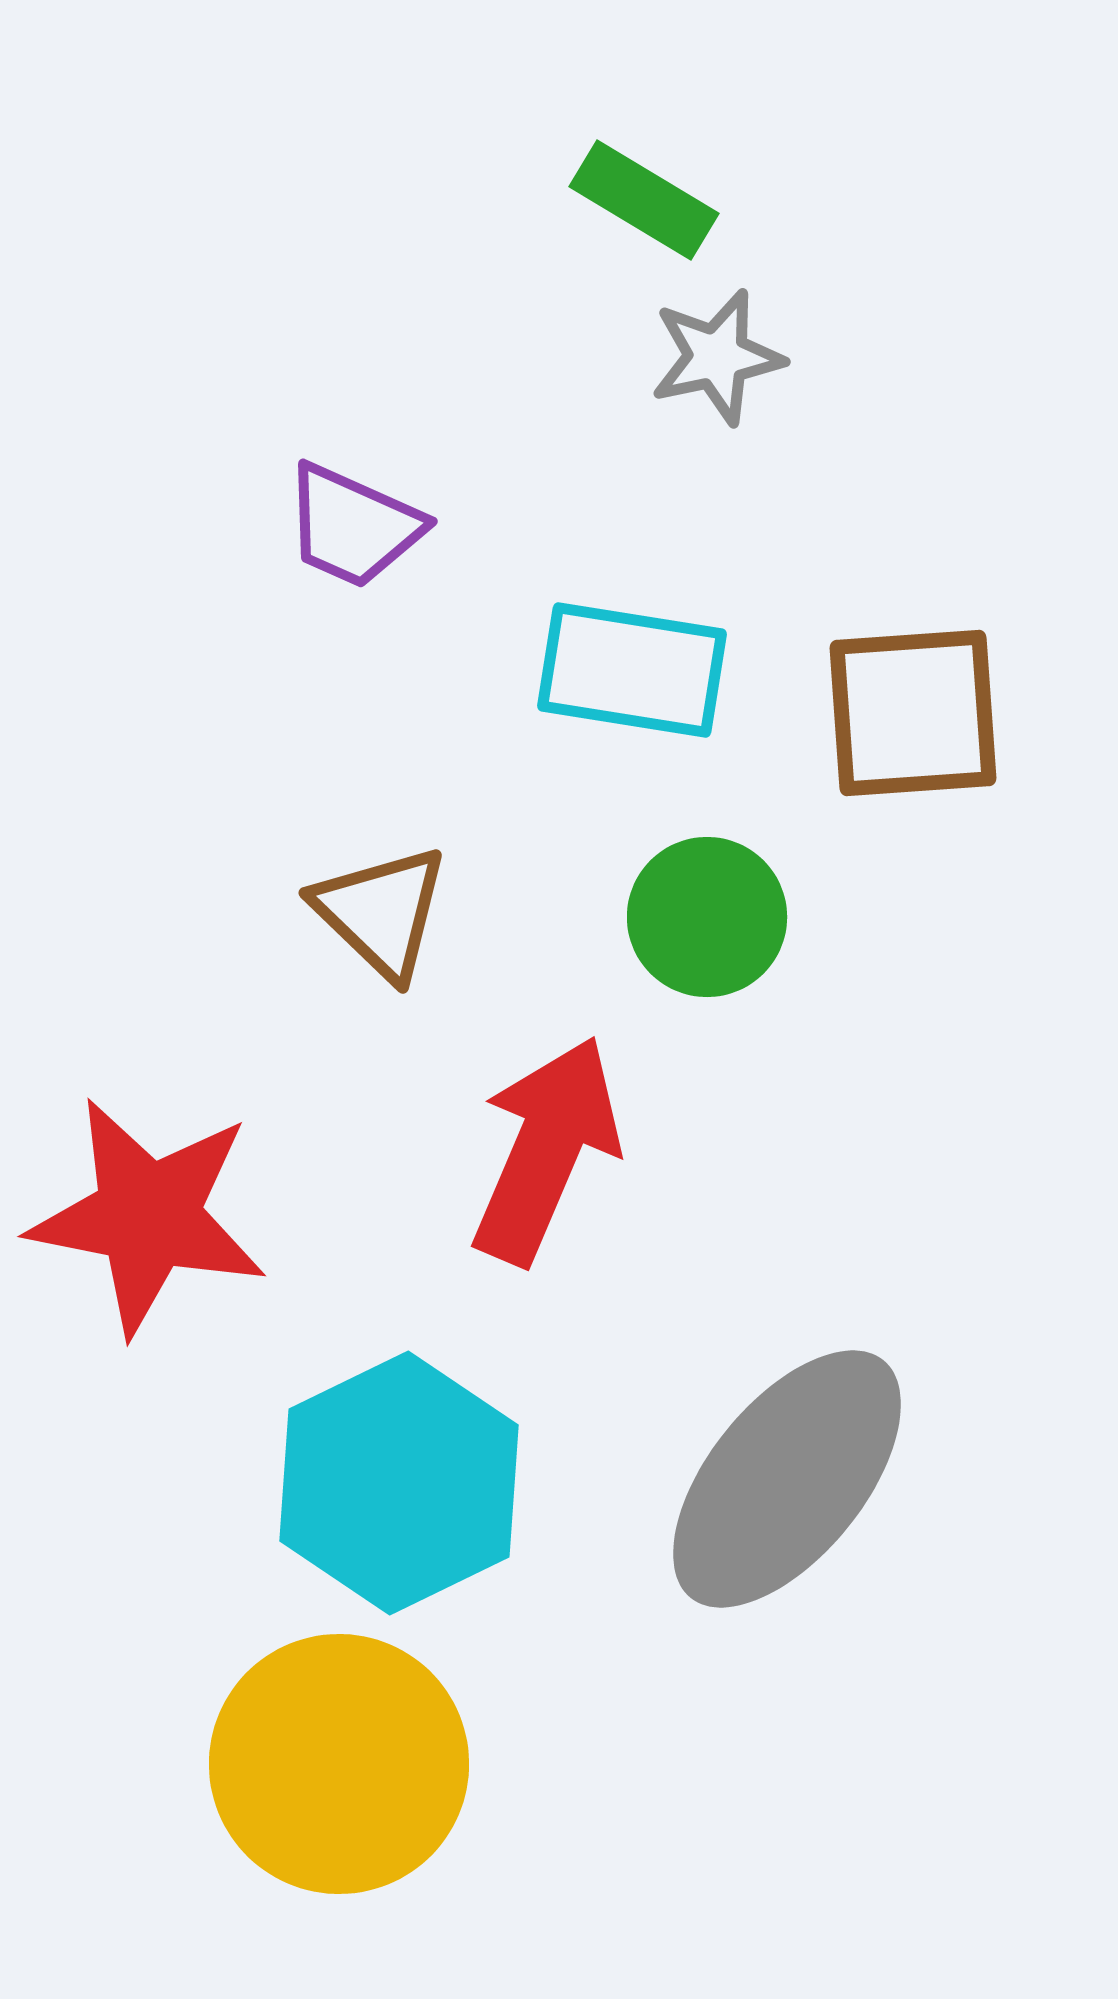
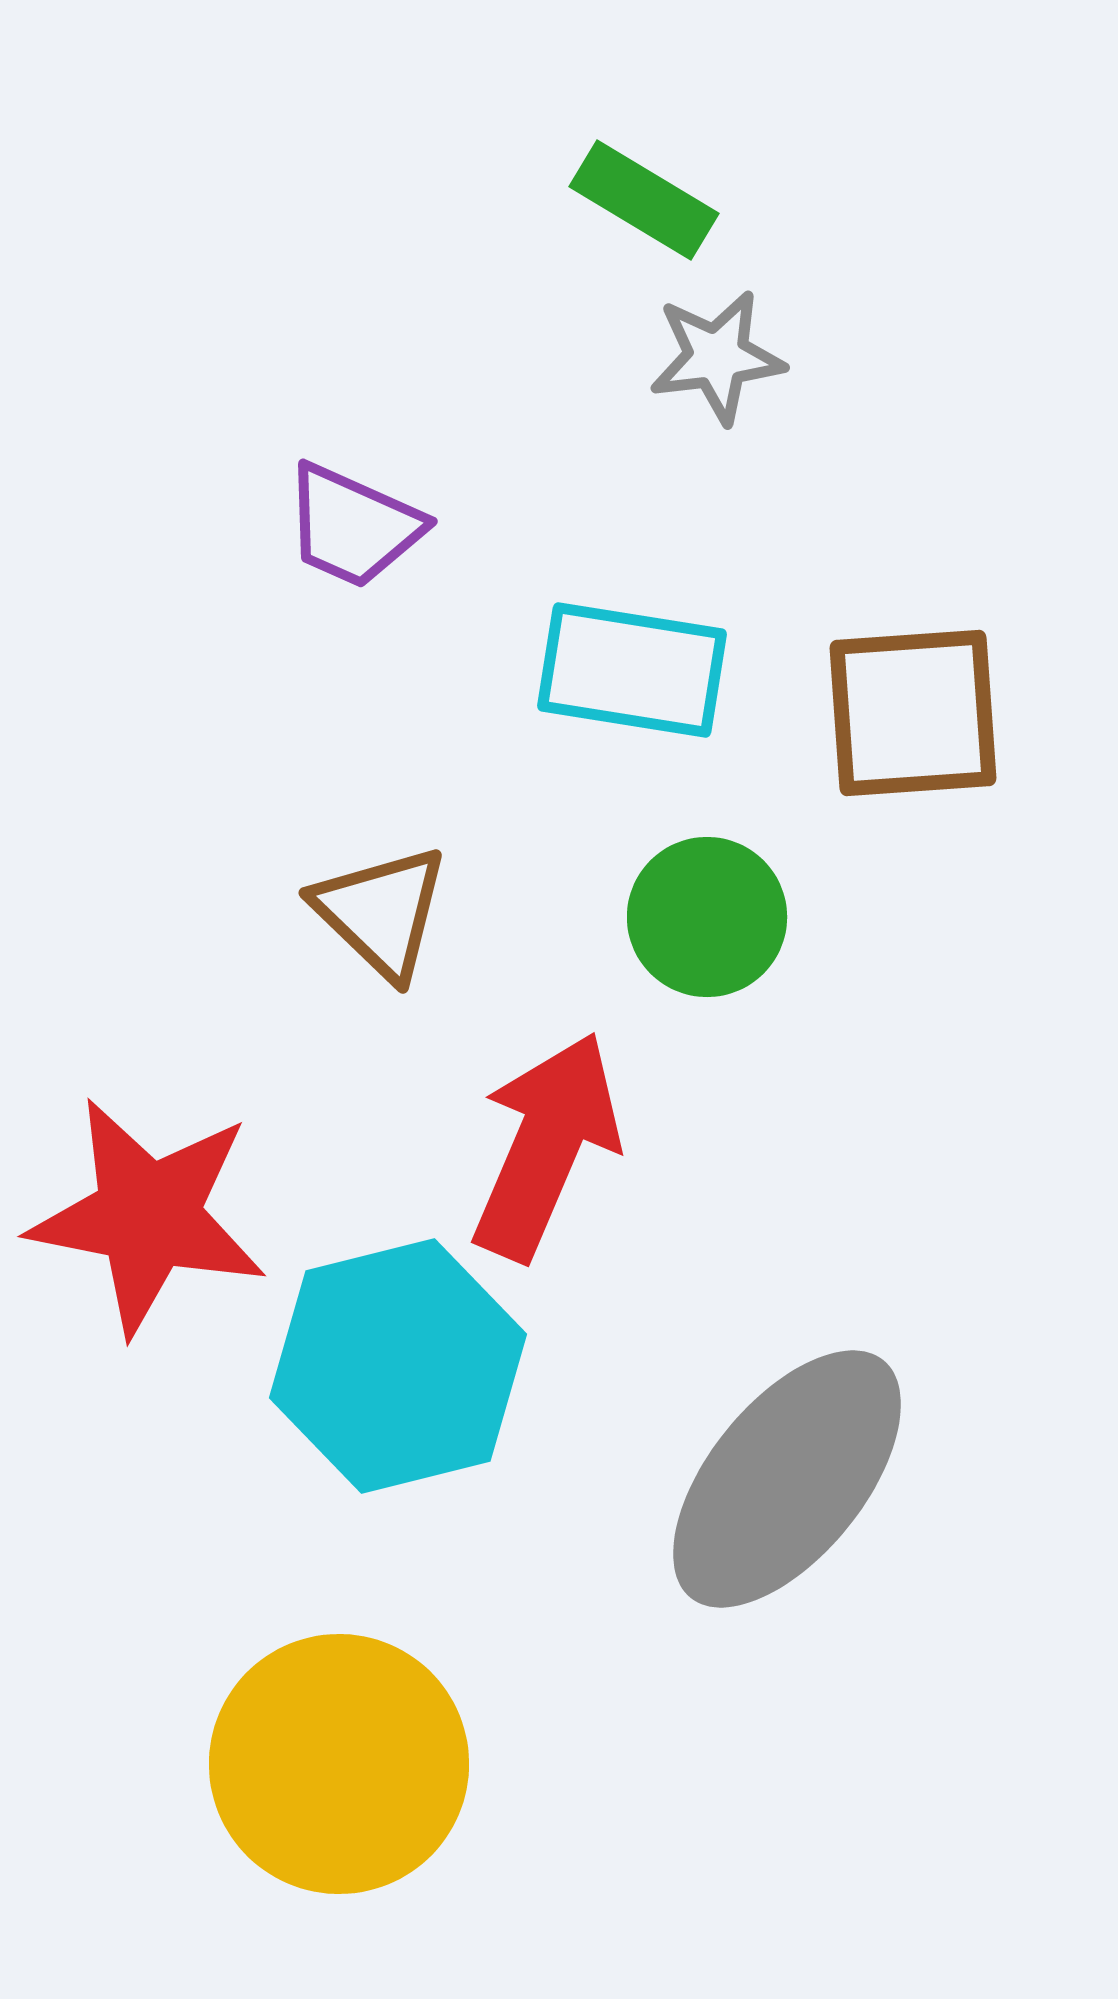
gray star: rotated 5 degrees clockwise
red arrow: moved 4 px up
cyan hexagon: moved 1 px left, 117 px up; rotated 12 degrees clockwise
